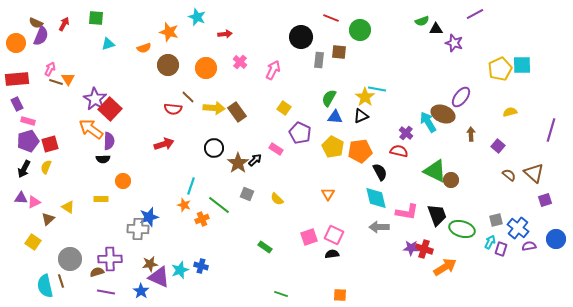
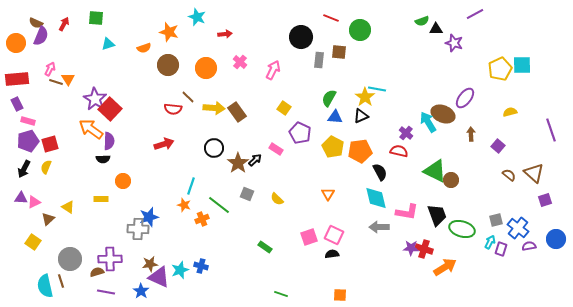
purple ellipse at (461, 97): moved 4 px right, 1 px down
purple line at (551, 130): rotated 35 degrees counterclockwise
